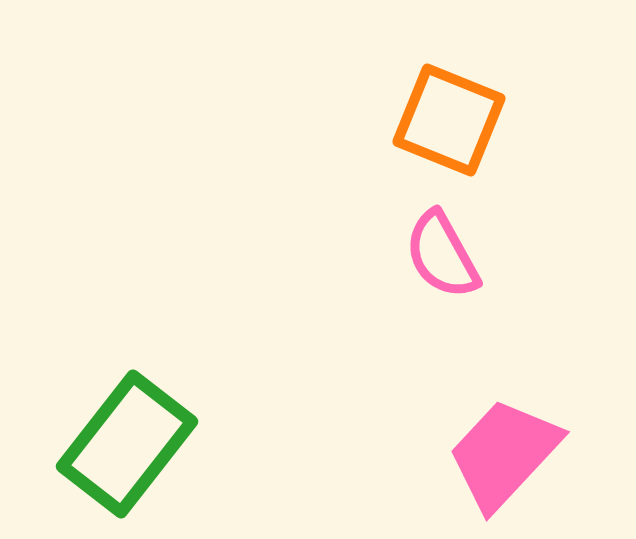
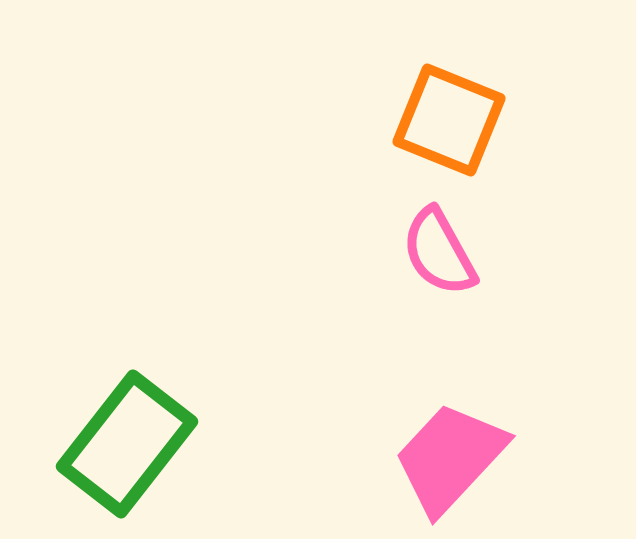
pink semicircle: moved 3 px left, 3 px up
pink trapezoid: moved 54 px left, 4 px down
